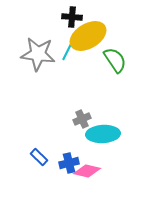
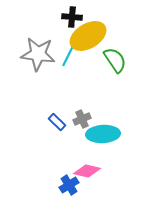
cyan line: moved 6 px down
blue rectangle: moved 18 px right, 35 px up
blue cross: moved 22 px down; rotated 18 degrees counterclockwise
